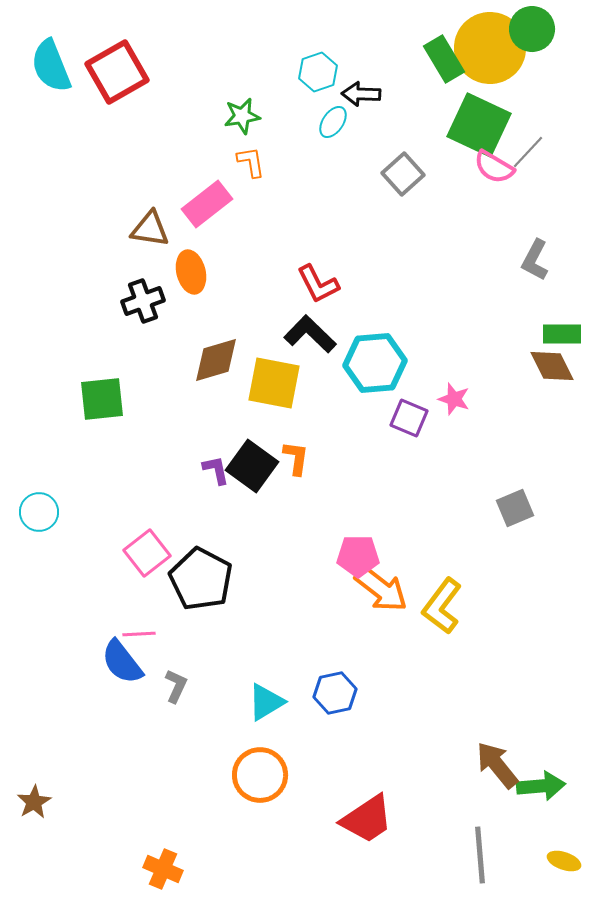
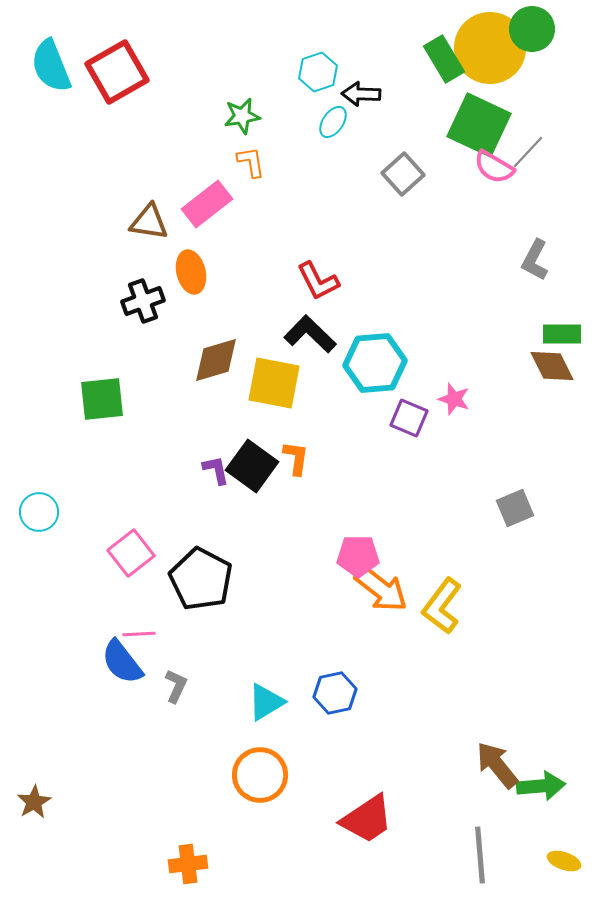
brown triangle at (150, 229): moved 1 px left, 7 px up
red L-shape at (318, 284): moved 3 px up
pink square at (147, 553): moved 16 px left
orange cross at (163, 869): moved 25 px right, 5 px up; rotated 30 degrees counterclockwise
